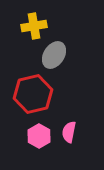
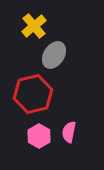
yellow cross: rotated 30 degrees counterclockwise
